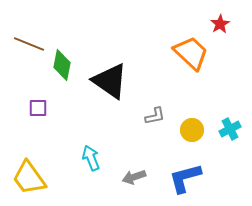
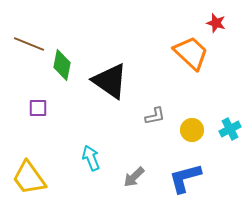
red star: moved 4 px left, 1 px up; rotated 24 degrees counterclockwise
gray arrow: rotated 25 degrees counterclockwise
